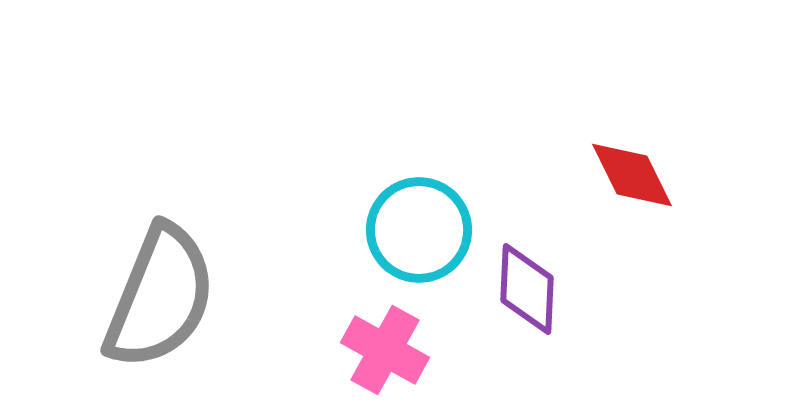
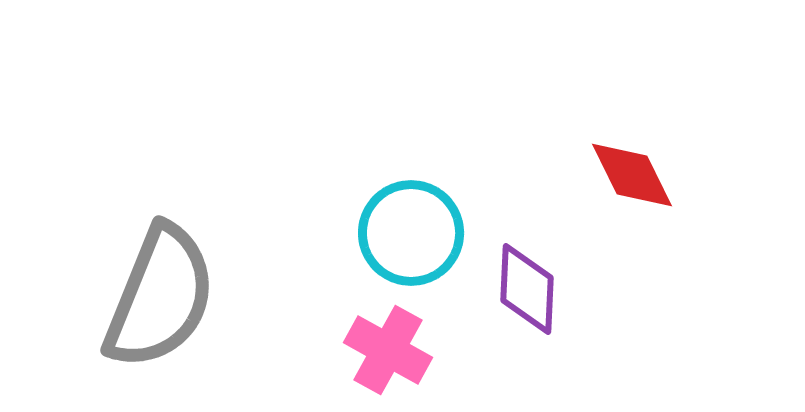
cyan circle: moved 8 px left, 3 px down
pink cross: moved 3 px right
